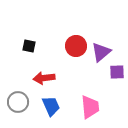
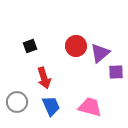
black square: moved 1 px right; rotated 32 degrees counterclockwise
purple triangle: moved 1 px left, 1 px down
purple square: moved 1 px left
red arrow: rotated 100 degrees counterclockwise
gray circle: moved 1 px left
pink trapezoid: rotated 70 degrees counterclockwise
